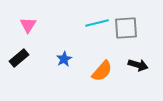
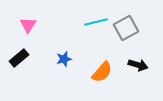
cyan line: moved 1 px left, 1 px up
gray square: rotated 25 degrees counterclockwise
blue star: rotated 14 degrees clockwise
orange semicircle: moved 1 px down
